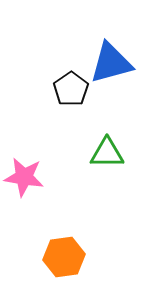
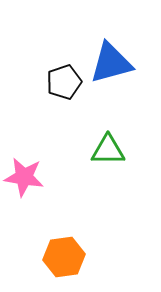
black pentagon: moved 7 px left, 7 px up; rotated 16 degrees clockwise
green triangle: moved 1 px right, 3 px up
